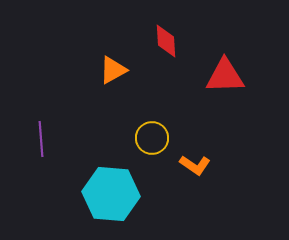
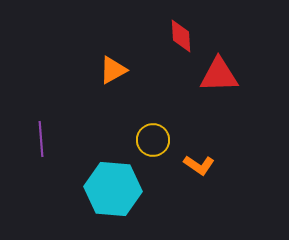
red diamond: moved 15 px right, 5 px up
red triangle: moved 6 px left, 1 px up
yellow circle: moved 1 px right, 2 px down
orange L-shape: moved 4 px right
cyan hexagon: moved 2 px right, 5 px up
